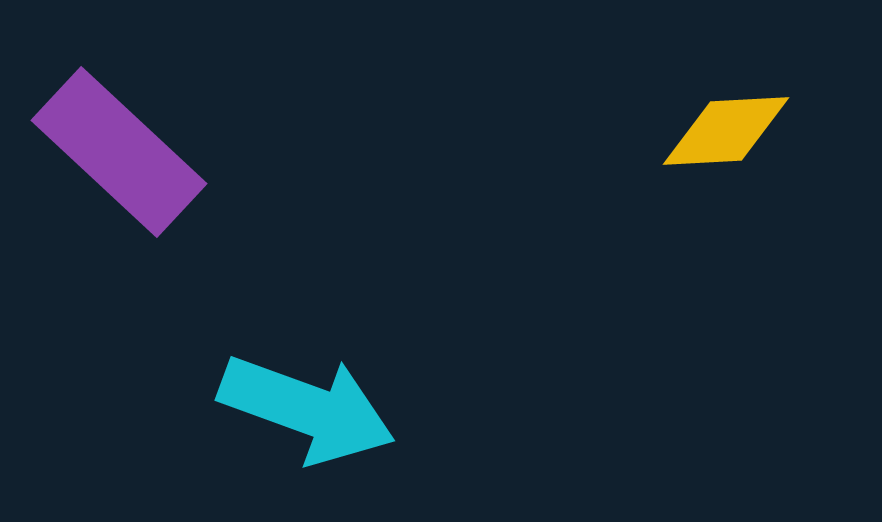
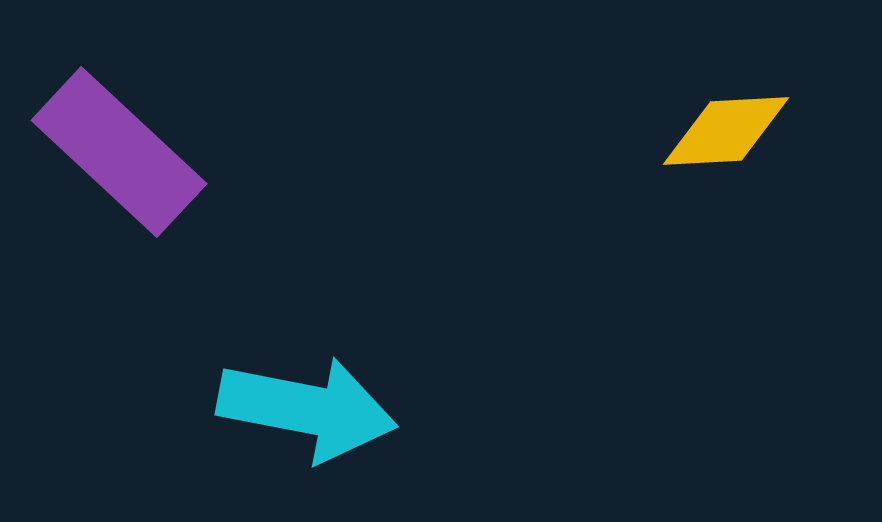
cyan arrow: rotated 9 degrees counterclockwise
